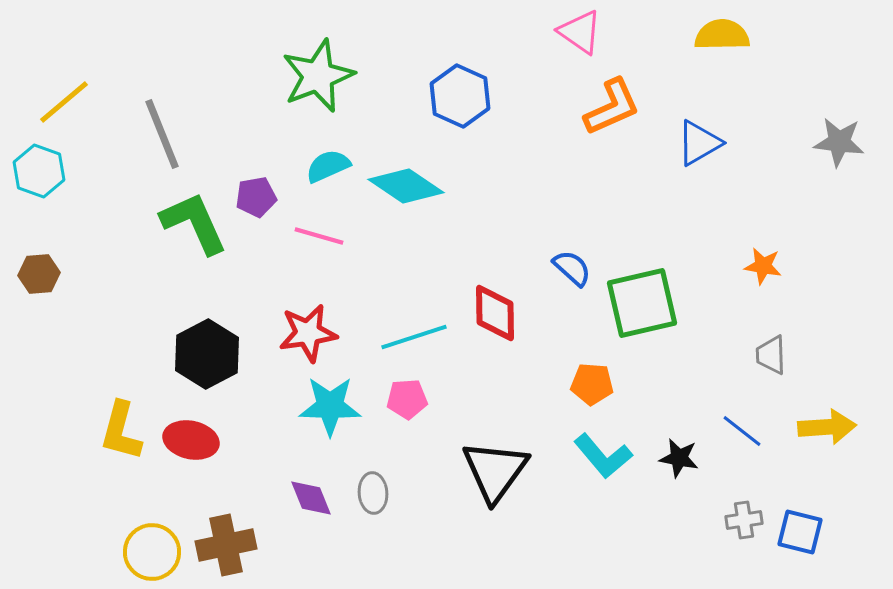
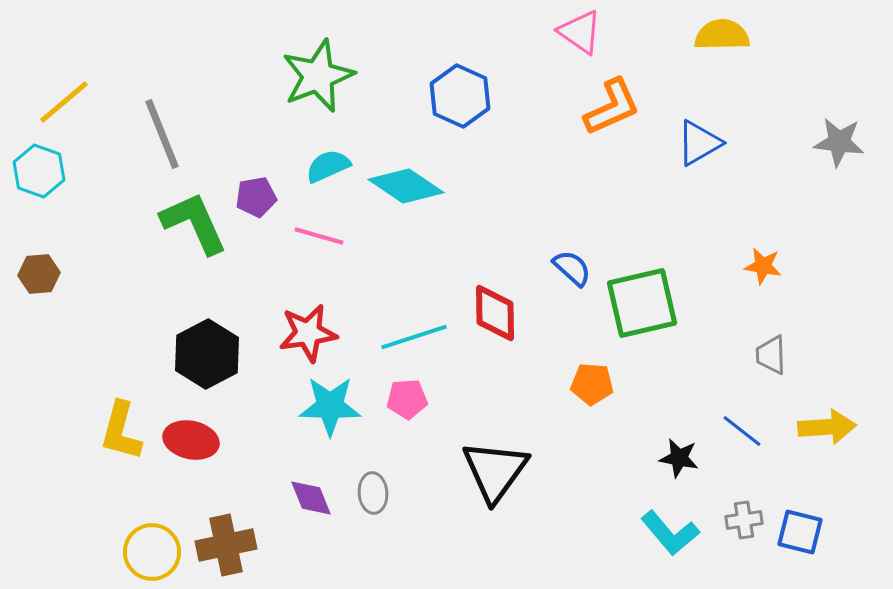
cyan L-shape: moved 67 px right, 77 px down
